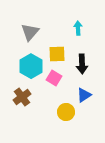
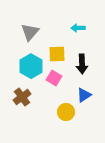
cyan arrow: rotated 88 degrees counterclockwise
